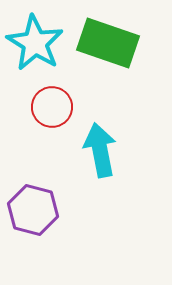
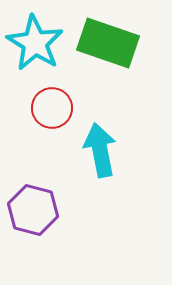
red circle: moved 1 px down
